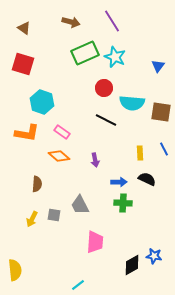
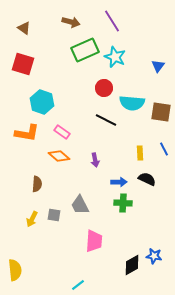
green rectangle: moved 3 px up
pink trapezoid: moved 1 px left, 1 px up
